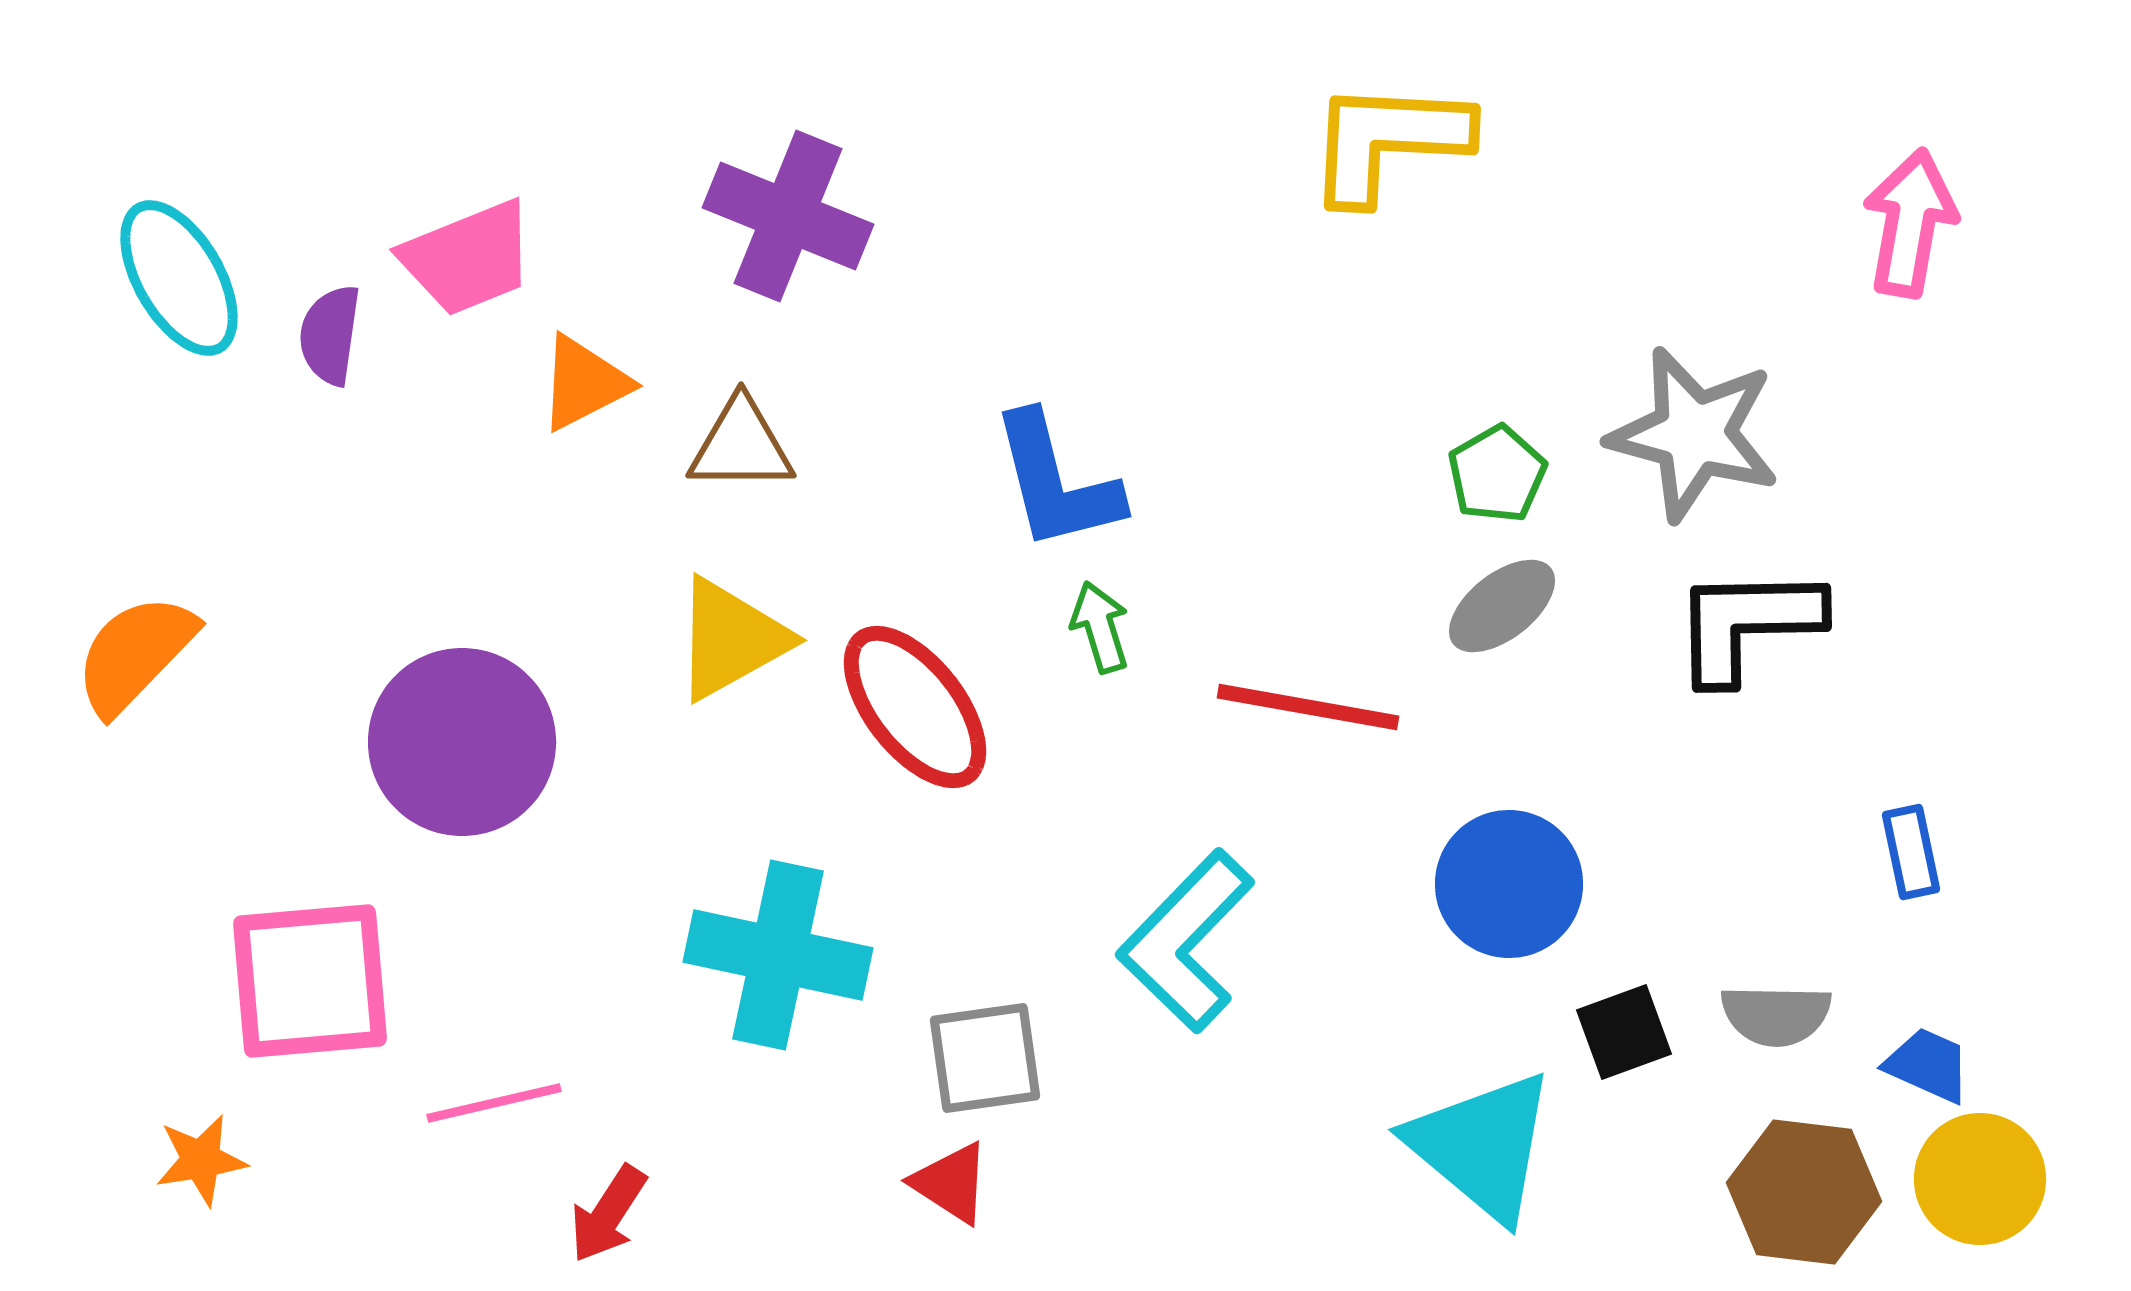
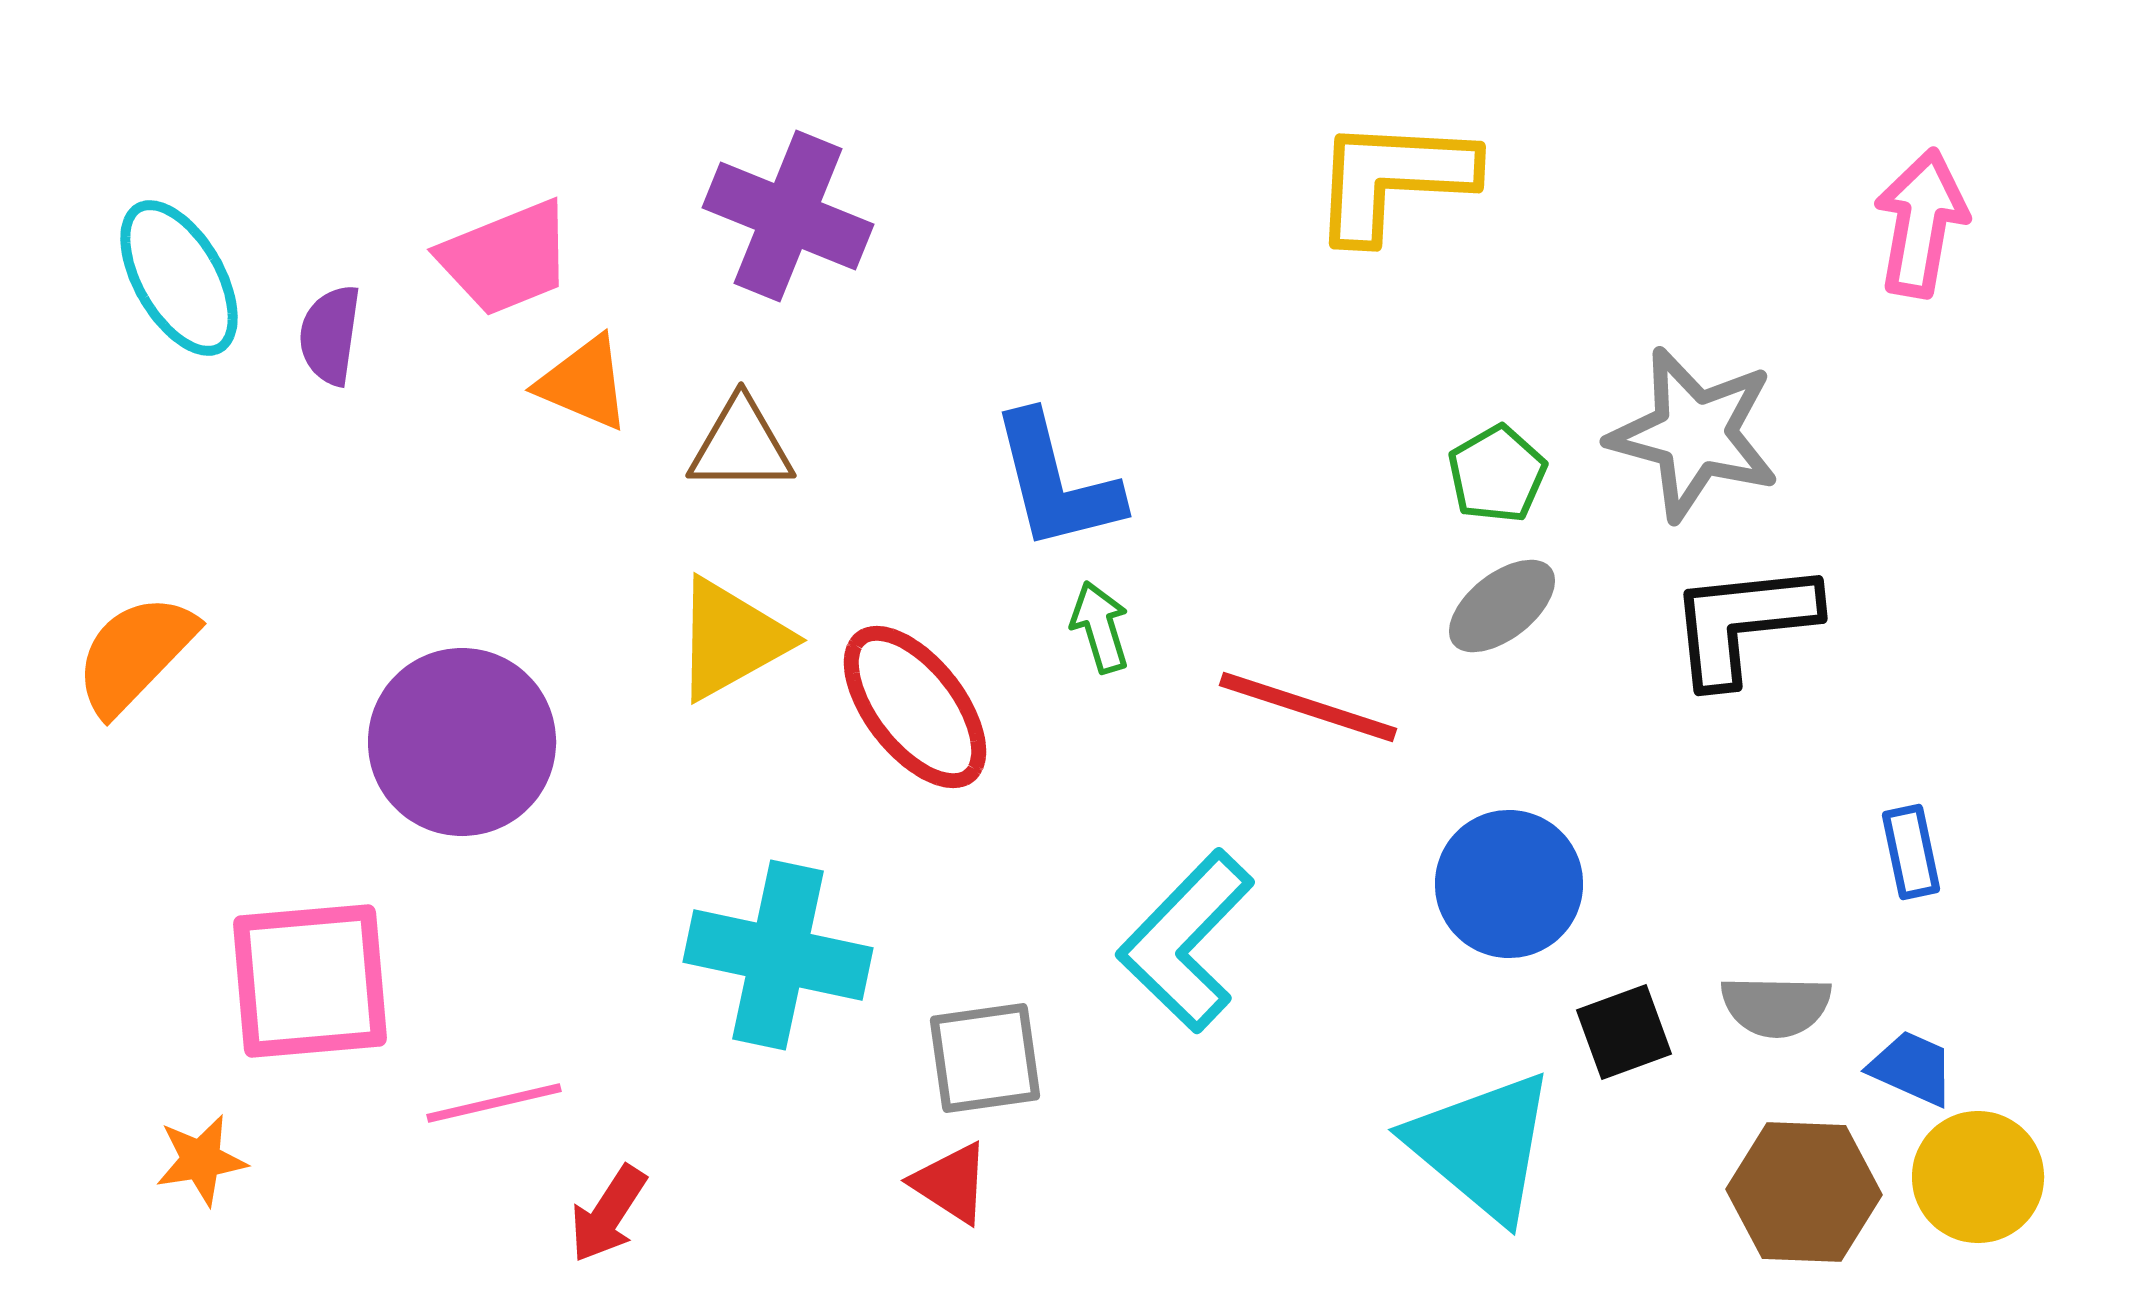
yellow L-shape: moved 5 px right, 38 px down
pink arrow: moved 11 px right
pink trapezoid: moved 38 px right
orange triangle: rotated 50 degrees clockwise
black L-shape: moved 4 px left, 1 px up; rotated 5 degrees counterclockwise
red line: rotated 8 degrees clockwise
gray semicircle: moved 9 px up
blue trapezoid: moved 16 px left, 3 px down
yellow circle: moved 2 px left, 2 px up
brown hexagon: rotated 5 degrees counterclockwise
